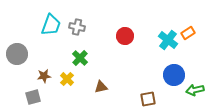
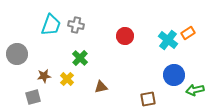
gray cross: moved 1 px left, 2 px up
